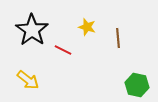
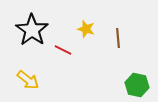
yellow star: moved 1 px left, 2 px down
